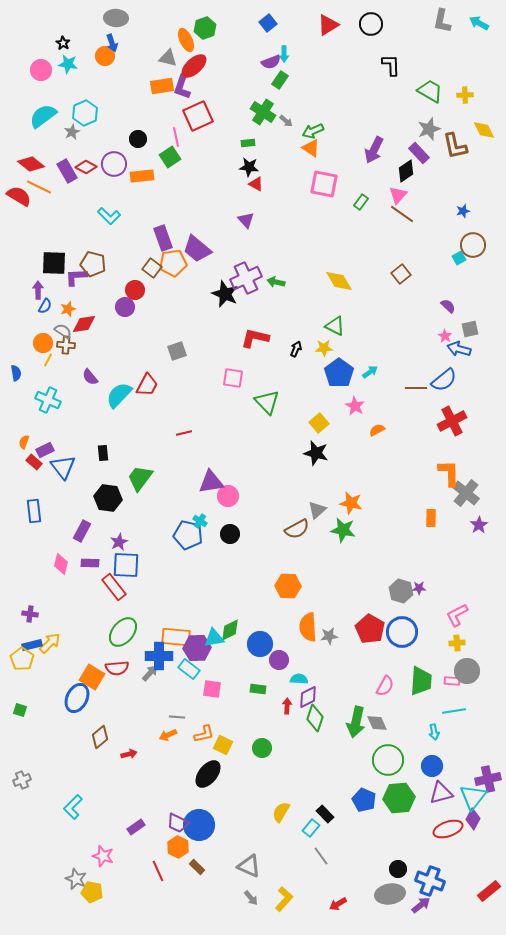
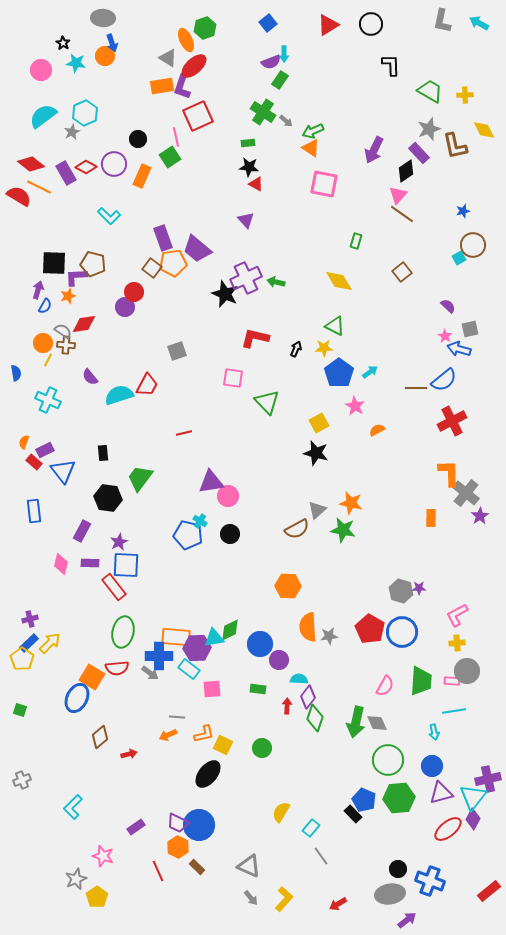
gray ellipse at (116, 18): moved 13 px left
gray triangle at (168, 58): rotated 18 degrees clockwise
cyan star at (68, 64): moved 8 px right, 1 px up
purple rectangle at (67, 171): moved 1 px left, 2 px down
orange rectangle at (142, 176): rotated 60 degrees counterclockwise
green rectangle at (361, 202): moved 5 px left, 39 px down; rotated 21 degrees counterclockwise
brown square at (401, 274): moved 1 px right, 2 px up
purple arrow at (38, 290): rotated 18 degrees clockwise
red circle at (135, 290): moved 1 px left, 2 px down
orange star at (68, 309): moved 13 px up
cyan semicircle at (119, 395): rotated 28 degrees clockwise
yellow square at (319, 423): rotated 12 degrees clockwise
blue triangle at (63, 467): moved 4 px down
purple star at (479, 525): moved 1 px right, 9 px up
purple cross at (30, 614): moved 5 px down; rotated 21 degrees counterclockwise
green ellipse at (123, 632): rotated 28 degrees counterclockwise
blue rectangle at (32, 645): moved 3 px left, 2 px up; rotated 30 degrees counterclockwise
gray arrow at (150, 673): rotated 84 degrees clockwise
pink square at (212, 689): rotated 12 degrees counterclockwise
purple diamond at (308, 697): rotated 25 degrees counterclockwise
black rectangle at (325, 814): moved 28 px right
red ellipse at (448, 829): rotated 20 degrees counterclockwise
gray star at (76, 879): rotated 25 degrees clockwise
yellow pentagon at (92, 892): moved 5 px right, 5 px down; rotated 25 degrees clockwise
purple arrow at (421, 905): moved 14 px left, 15 px down
